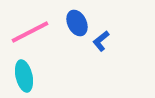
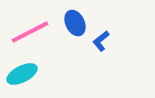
blue ellipse: moved 2 px left
cyan ellipse: moved 2 px left, 2 px up; rotated 76 degrees clockwise
